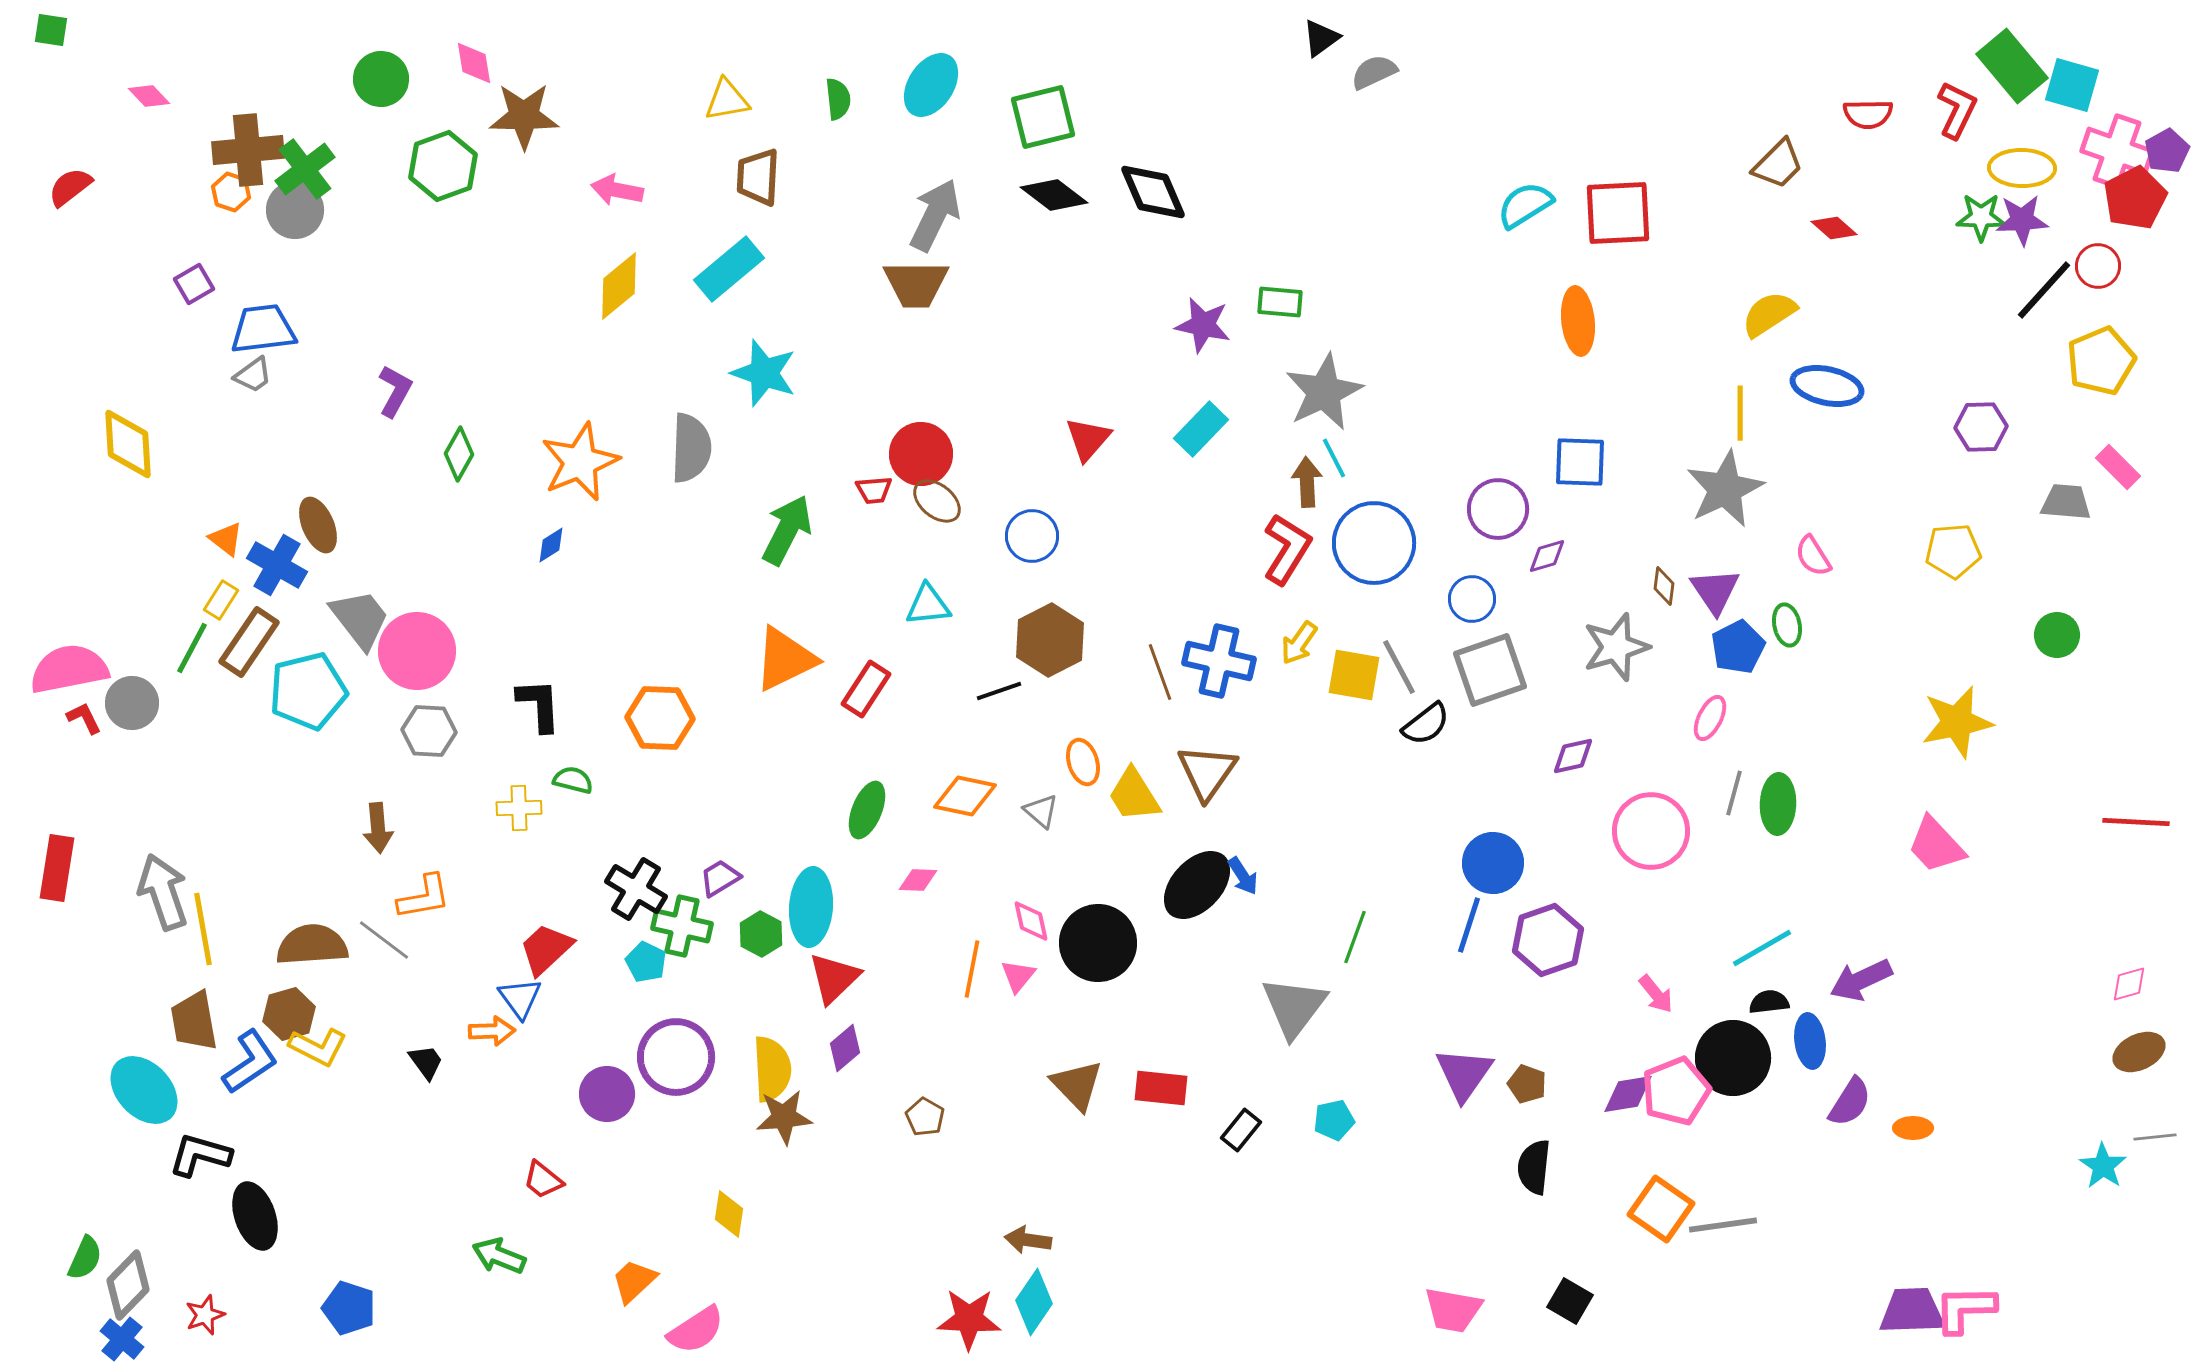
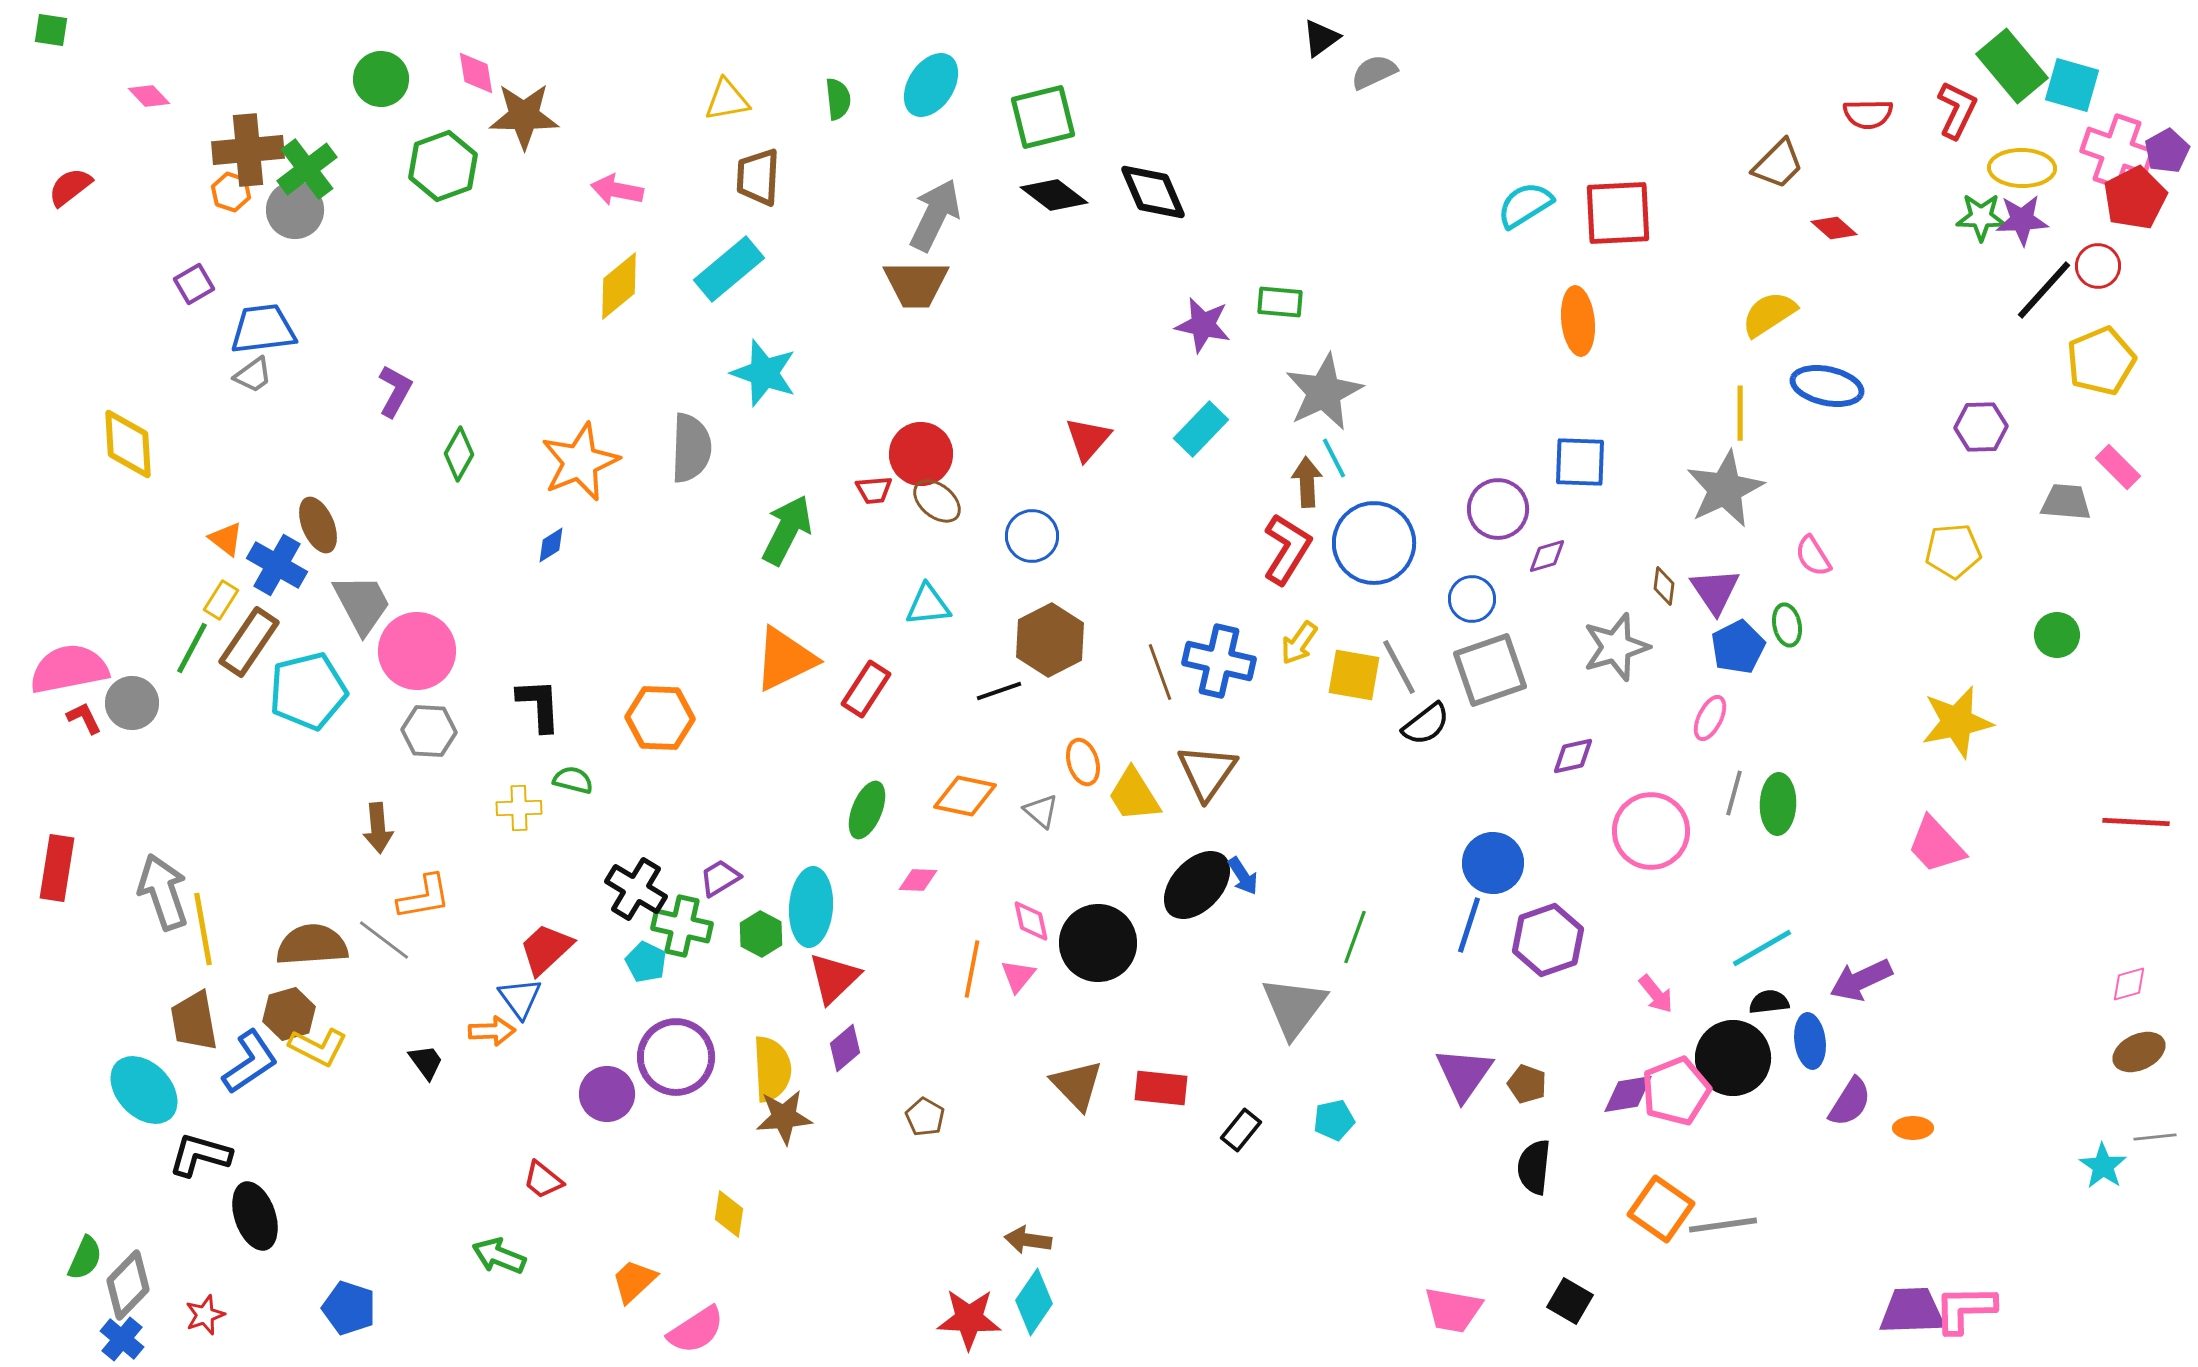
pink diamond at (474, 63): moved 2 px right, 10 px down
green cross at (305, 169): moved 2 px right
gray trapezoid at (360, 619): moved 2 px right, 15 px up; rotated 10 degrees clockwise
